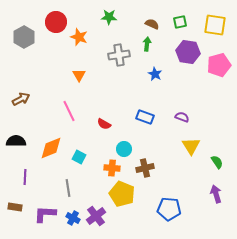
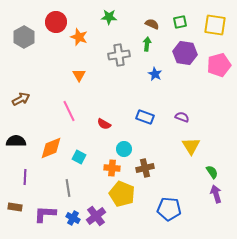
purple hexagon: moved 3 px left, 1 px down
green semicircle: moved 5 px left, 10 px down
